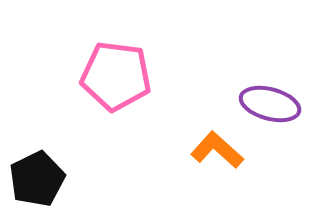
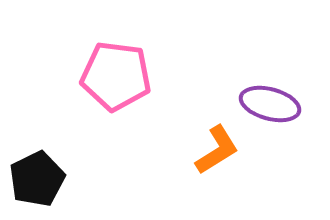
orange L-shape: rotated 106 degrees clockwise
